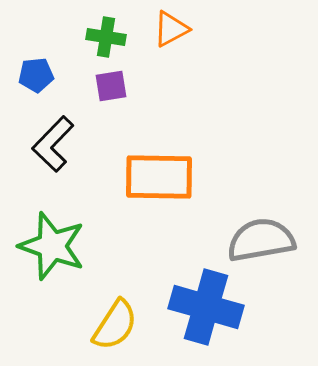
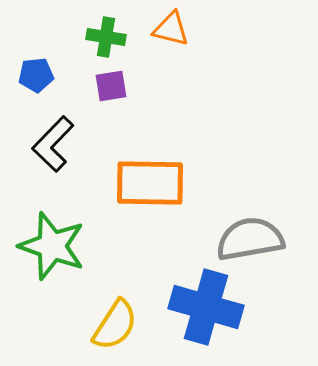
orange triangle: rotated 42 degrees clockwise
orange rectangle: moved 9 px left, 6 px down
gray semicircle: moved 11 px left, 1 px up
